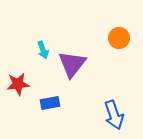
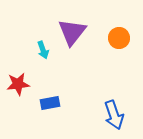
purple triangle: moved 32 px up
